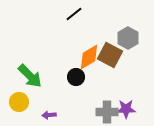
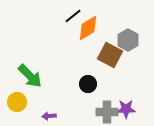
black line: moved 1 px left, 2 px down
gray hexagon: moved 2 px down
orange diamond: moved 1 px left, 29 px up
black circle: moved 12 px right, 7 px down
yellow circle: moved 2 px left
purple arrow: moved 1 px down
